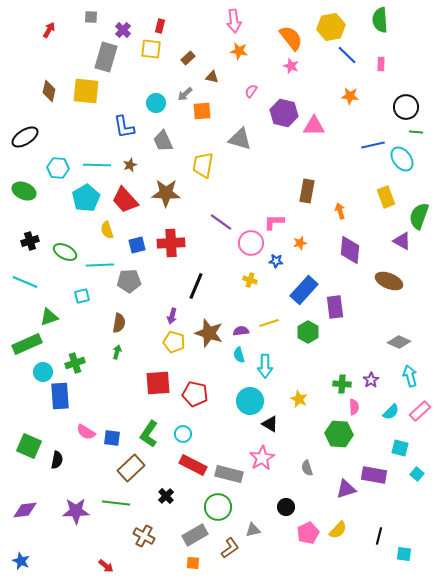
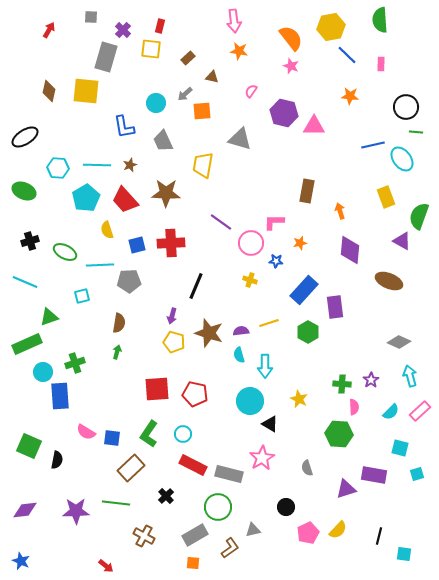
red square at (158, 383): moved 1 px left, 6 px down
cyan square at (417, 474): rotated 32 degrees clockwise
